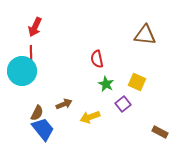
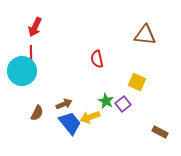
green star: moved 17 px down
blue trapezoid: moved 27 px right, 6 px up
